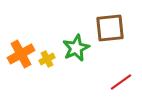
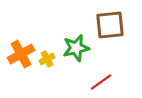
brown square: moved 3 px up
green star: rotated 12 degrees clockwise
red line: moved 20 px left
